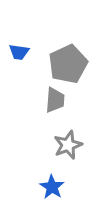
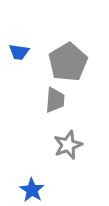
gray pentagon: moved 2 px up; rotated 6 degrees counterclockwise
blue star: moved 20 px left, 3 px down
